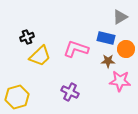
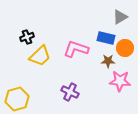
orange circle: moved 1 px left, 1 px up
yellow hexagon: moved 2 px down
